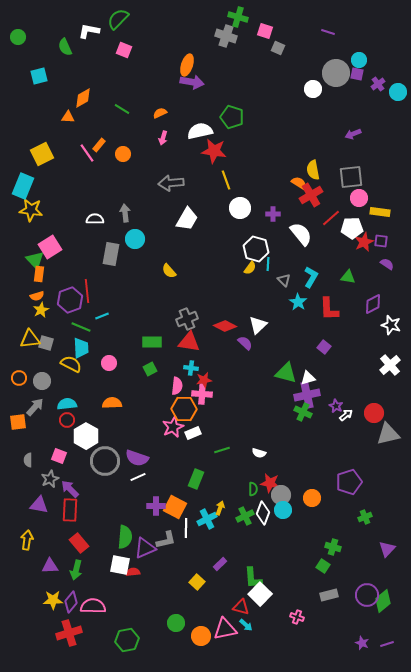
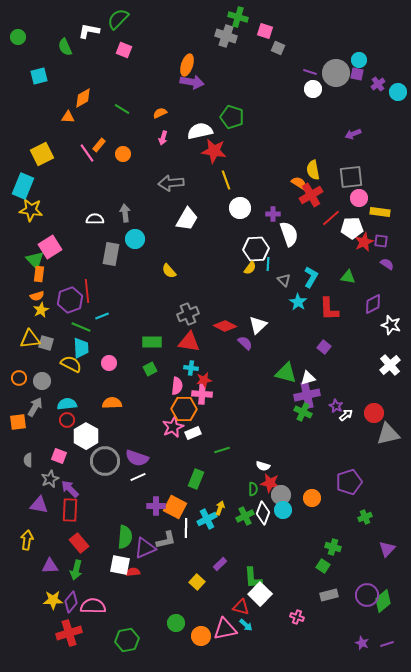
purple line at (328, 32): moved 18 px left, 40 px down
white semicircle at (301, 234): moved 12 px left; rotated 20 degrees clockwise
white hexagon at (256, 249): rotated 20 degrees counterclockwise
gray cross at (187, 319): moved 1 px right, 5 px up
gray arrow at (35, 407): rotated 12 degrees counterclockwise
white semicircle at (259, 453): moved 4 px right, 13 px down
